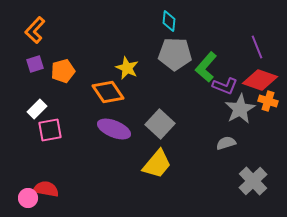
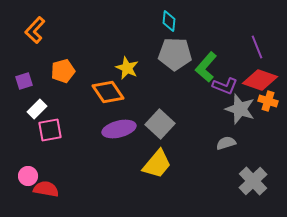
purple square: moved 11 px left, 17 px down
gray star: rotated 24 degrees counterclockwise
purple ellipse: moved 5 px right; rotated 36 degrees counterclockwise
pink circle: moved 22 px up
